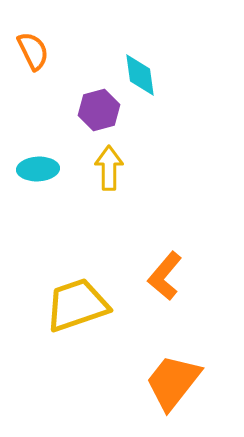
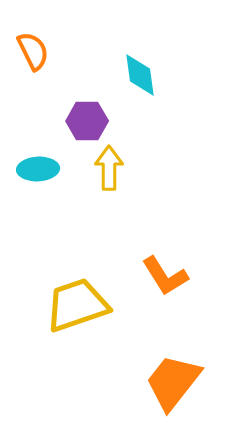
purple hexagon: moved 12 px left, 11 px down; rotated 15 degrees clockwise
orange L-shape: rotated 72 degrees counterclockwise
